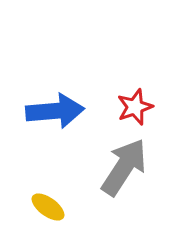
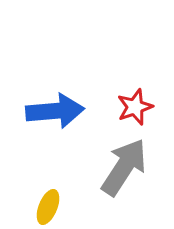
yellow ellipse: rotated 76 degrees clockwise
